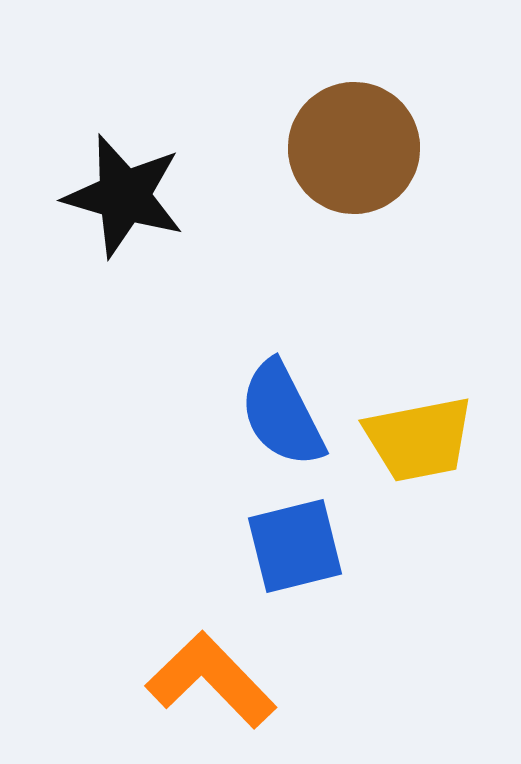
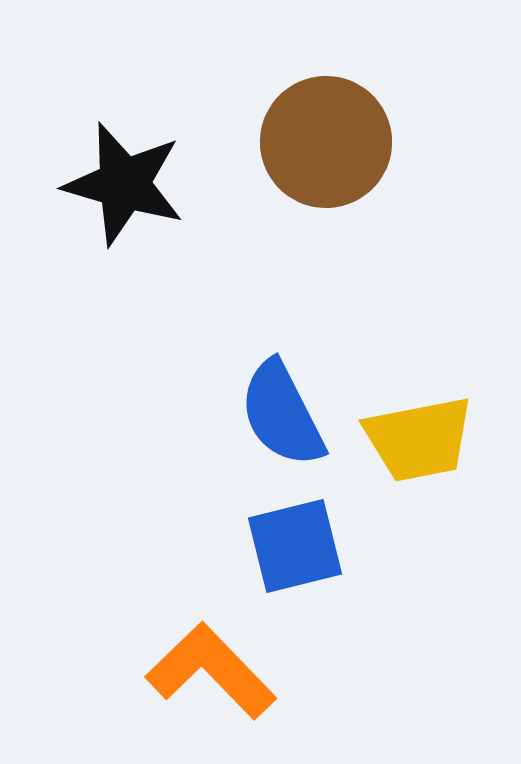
brown circle: moved 28 px left, 6 px up
black star: moved 12 px up
orange L-shape: moved 9 px up
